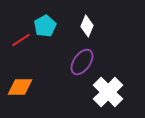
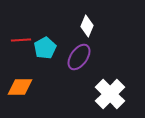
cyan pentagon: moved 22 px down
red line: rotated 30 degrees clockwise
purple ellipse: moved 3 px left, 5 px up
white cross: moved 2 px right, 2 px down
